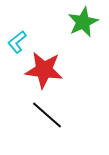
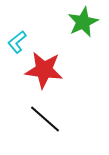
black line: moved 2 px left, 4 px down
